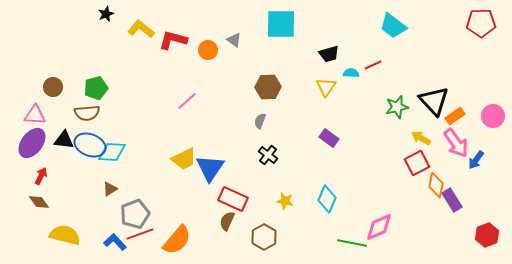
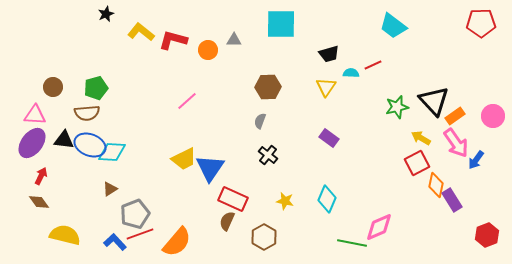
yellow L-shape at (141, 29): moved 3 px down
gray triangle at (234, 40): rotated 35 degrees counterclockwise
orange semicircle at (177, 240): moved 2 px down
